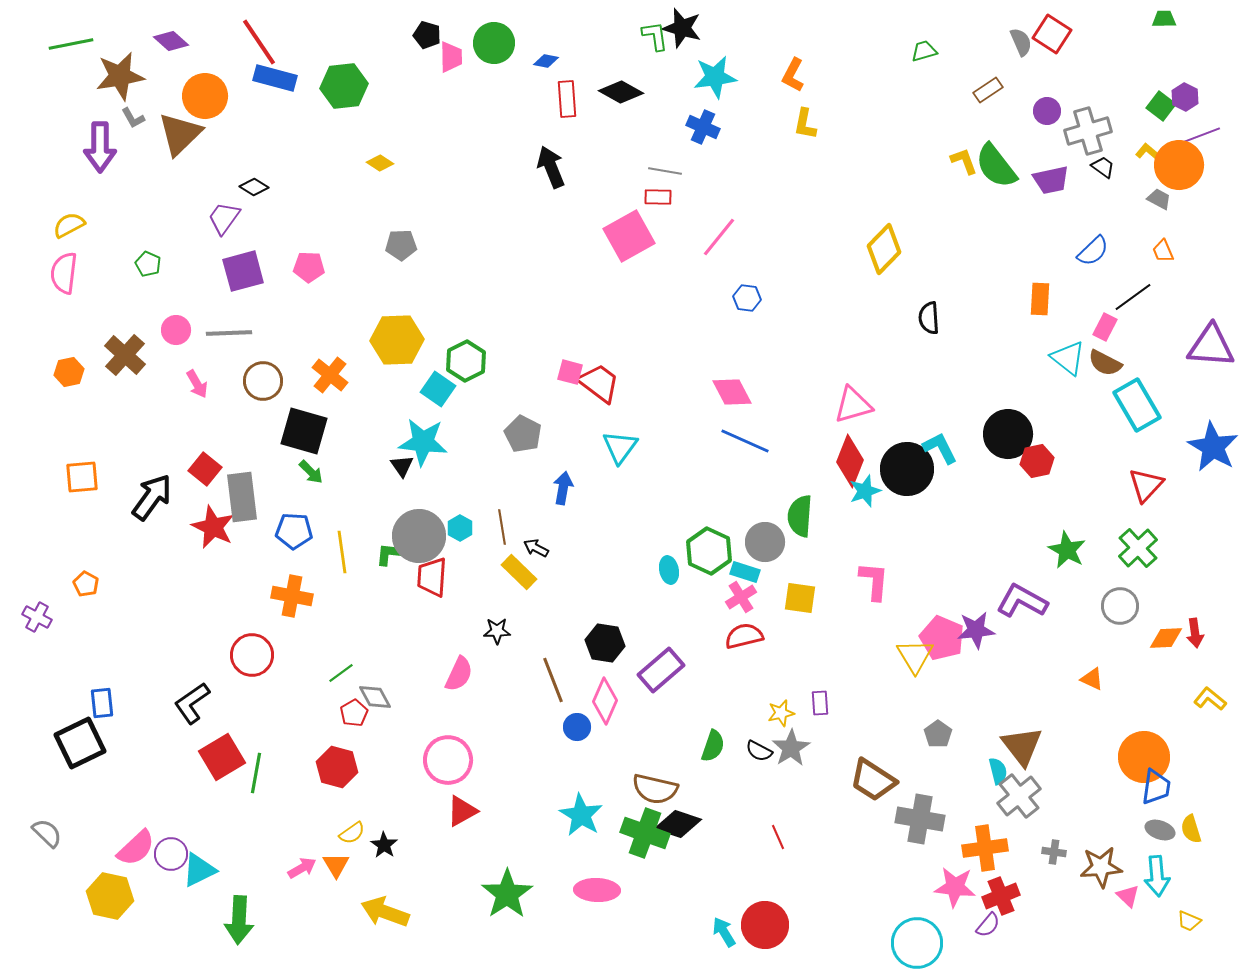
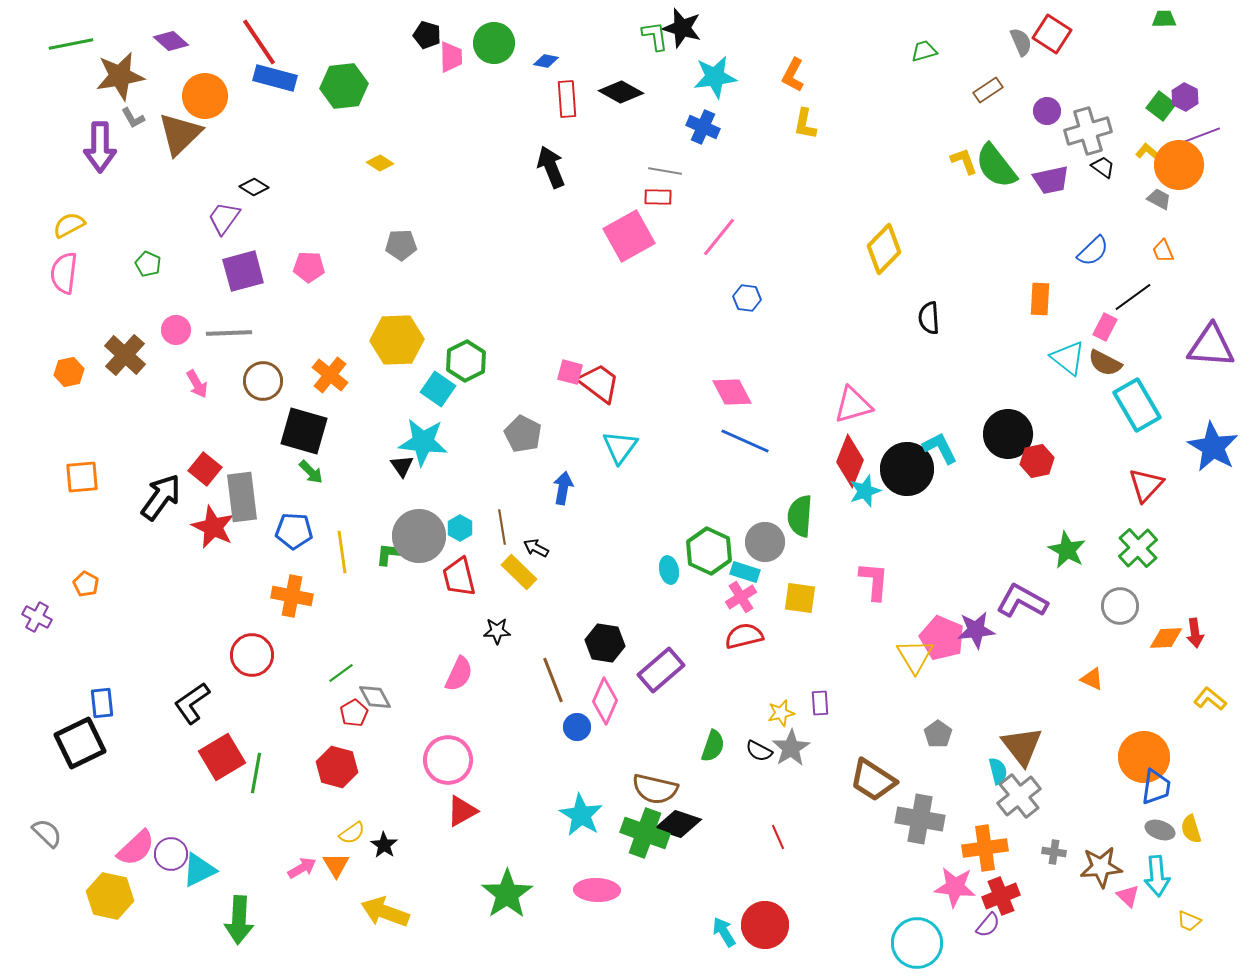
black arrow at (152, 497): moved 9 px right
red trapezoid at (432, 577): moved 27 px right; rotated 18 degrees counterclockwise
